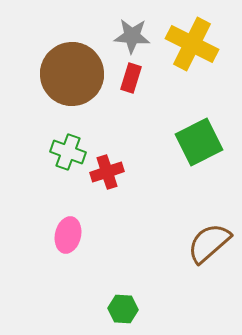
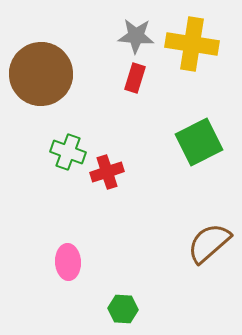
gray star: moved 4 px right
yellow cross: rotated 18 degrees counterclockwise
brown circle: moved 31 px left
red rectangle: moved 4 px right
pink ellipse: moved 27 px down; rotated 16 degrees counterclockwise
